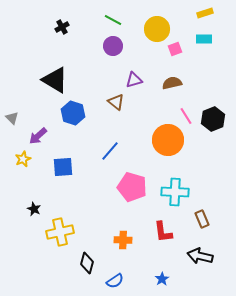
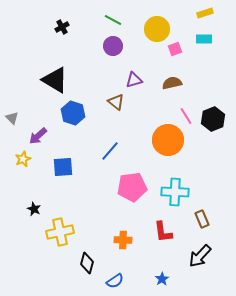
pink pentagon: rotated 24 degrees counterclockwise
black arrow: rotated 60 degrees counterclockwise
